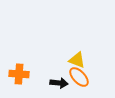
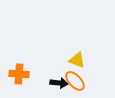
orange ellipse: moved 4 px left, 4 px down
